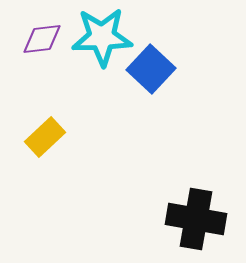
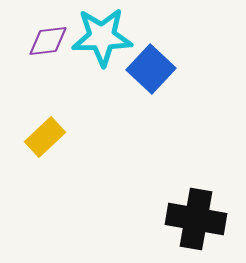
purple diamond: moved 6 px right, 2 px down
